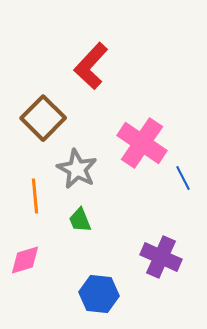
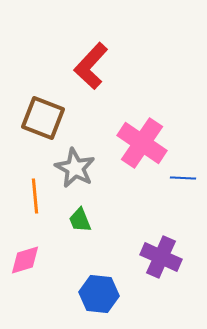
brown square: rotated 24 degrees counterclockwise
gray star: moved 2 px left, 1 px up
blue line: rotated 60 degrees counterclockwise
